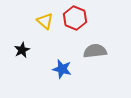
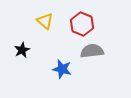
red hexagon: moved 7 px right, 6 px down
gray semicircle: moved 3 px left
